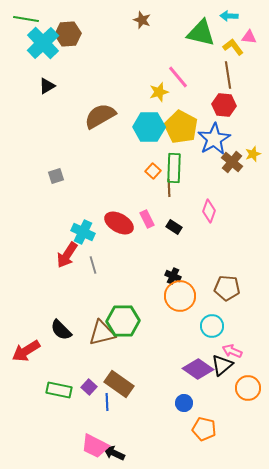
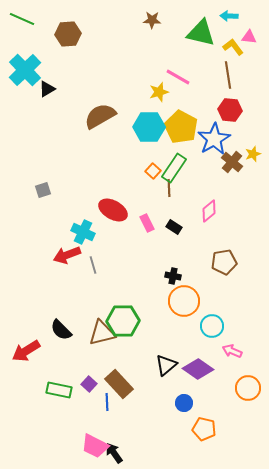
green line at (26, 19): moved 4 px left; rotated 15 degrees clockwise
brown star at (142, 20): moved 10 px right; rotated 18 degrees counterclockwise
cyan cross at (43, 43): moved 18 px left, 27 px down
pink line at (178, 77): rotated 20 degrees counterclockwise
black triangle at (47, 86): moved 3 px down
red hexagon at (224, 105): moved 6 px right, 5 px down
green rectangle at (174, 168): rotated 32 degrees clockwise
gray square at (56, 176): moved 13 px left, 14 px down
pink diamond at (209, 211): rotated 30 degrees clockwise
pink rectangle at (147, 219): moved 4 px down
red ellipse at (119, 223): moved 6 px left, 13 px up
red arrow at (67, 255): rotated 36 degrees clockwise
black cross at (173, 276): rotated 14 degrees counterclockwise
brown pentagon at (227, 288): moved 3 px left, 26 px up; rotated 15 degrees counterclockwise
orange circle at (180, 296): moved 4 px right, 5 px down
black triangle at (222, 365): moved 56 px left
brown rectangle at (119, 384): rotated 12 degrees clockwise
purple square at (89, 387): moved 3 px up
black arrow at (114, 453): rotated 30 degrees clockwise
